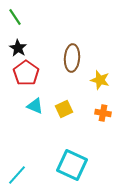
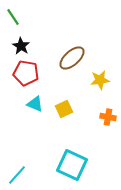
green line: moved 2 px left
black star: moved 3 px right, 2 px up
brown ellipse: rotated 44 degrees clockwise
red pentagon: rotated 25 degrees counterclockwise
yellow star: rotated 24 degrees counterclockwise
cyan triangle: moved 2 px up
orange cross: moved 5 px right, 4 px down
